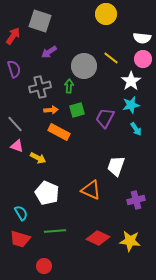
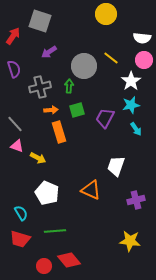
pink circle: moved 1 px right, 1 px down
orange rectangle: rotated 45 degrees clockwise
red diamond: moved 29 px left, 22 px down; rotated 25 degrees clockwise
